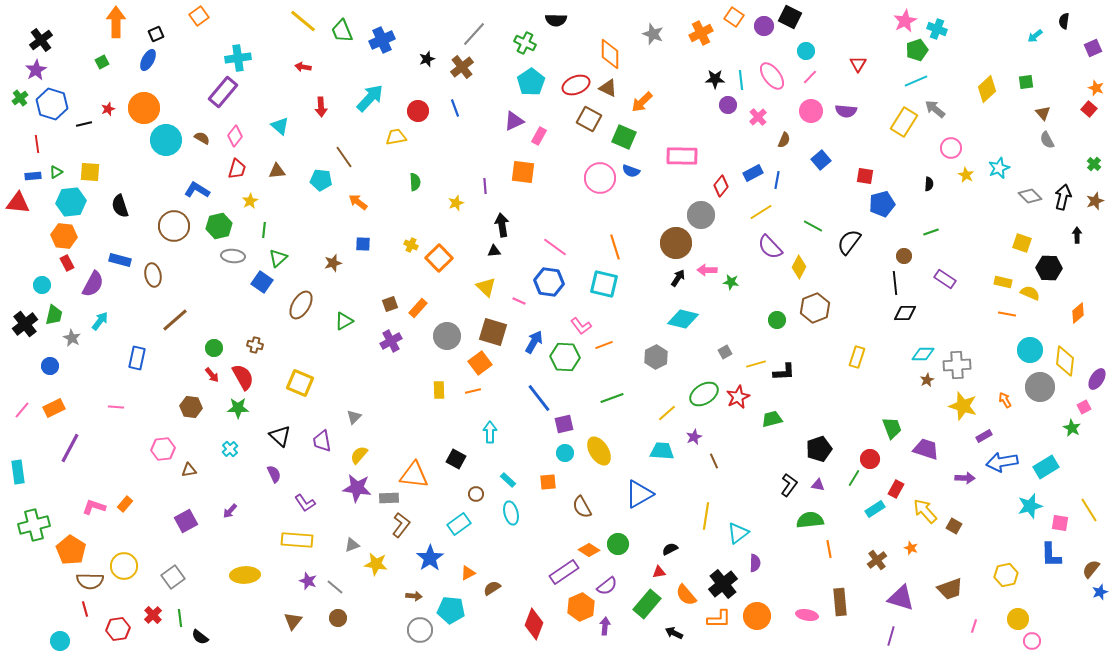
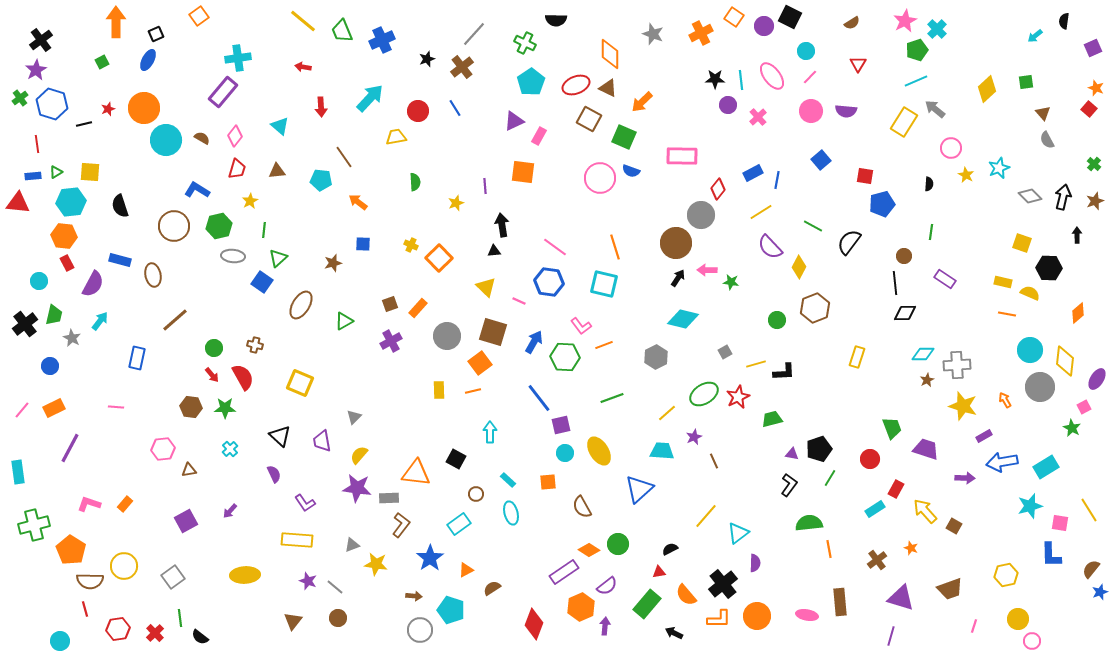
cyan cross at (937, 29): rotated 24 degrees clockwise
blue line at (455, 108): rotated 12 degrees counterclockwise
brown semicircle at (784, 140): moved 68 px right, 117 px up; rotated 35 degrees clockwise
red diamond at (721, 186): moved 3 px left, 3 px down
green line at (931, 232): rotated 63 degrees counterclockwise
cyan circle at (42, 285): moved 3 px left, 4 px up
green star at (238, 408): moved 13 px left
purple square at (564, 424): moved 3 px left, 1 px down
orange triangle at (414, 475): moved 2 px right, 2 px up
green line at (854, 478): moved 24 px left
purple triangle at (818, 485): moved 26 px left, 31 px up
blue triangle at (639, 494): moved 5 px up; rotated 12 degrees counterclockwise
pink L-shape at (94, 507): moved 5 px left, 3 px up
yellow line at (706, 516): rotated 32 degrees clockwise
green semicircle at (810, 520): moved 1 px left, 3 px down
orange triangle at (468, 573): moved 2 px left, 3 px up
cyan pentagon at (451, 610): rotated 12 degrees clockwise
red cross at (153, 615): moved 2 px right, 18 px down
